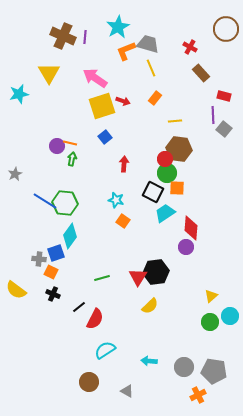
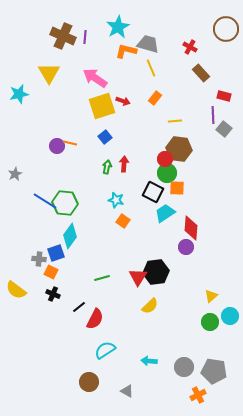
orange L-shape at (126, 51): rotated 35 degrees clockwise
green arrow at (72, 159): moved 35 px right, 8 px down
